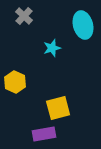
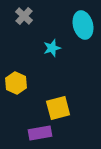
yellow hexagon: moved 1 px right, 1 px down
purple rectangle: moved 4 px left, 1 px up
